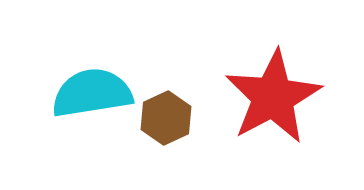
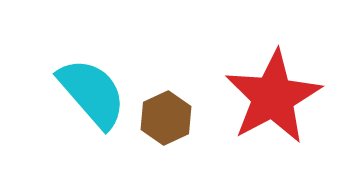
cyan semicircle: rotated 58 degrees clockwise
